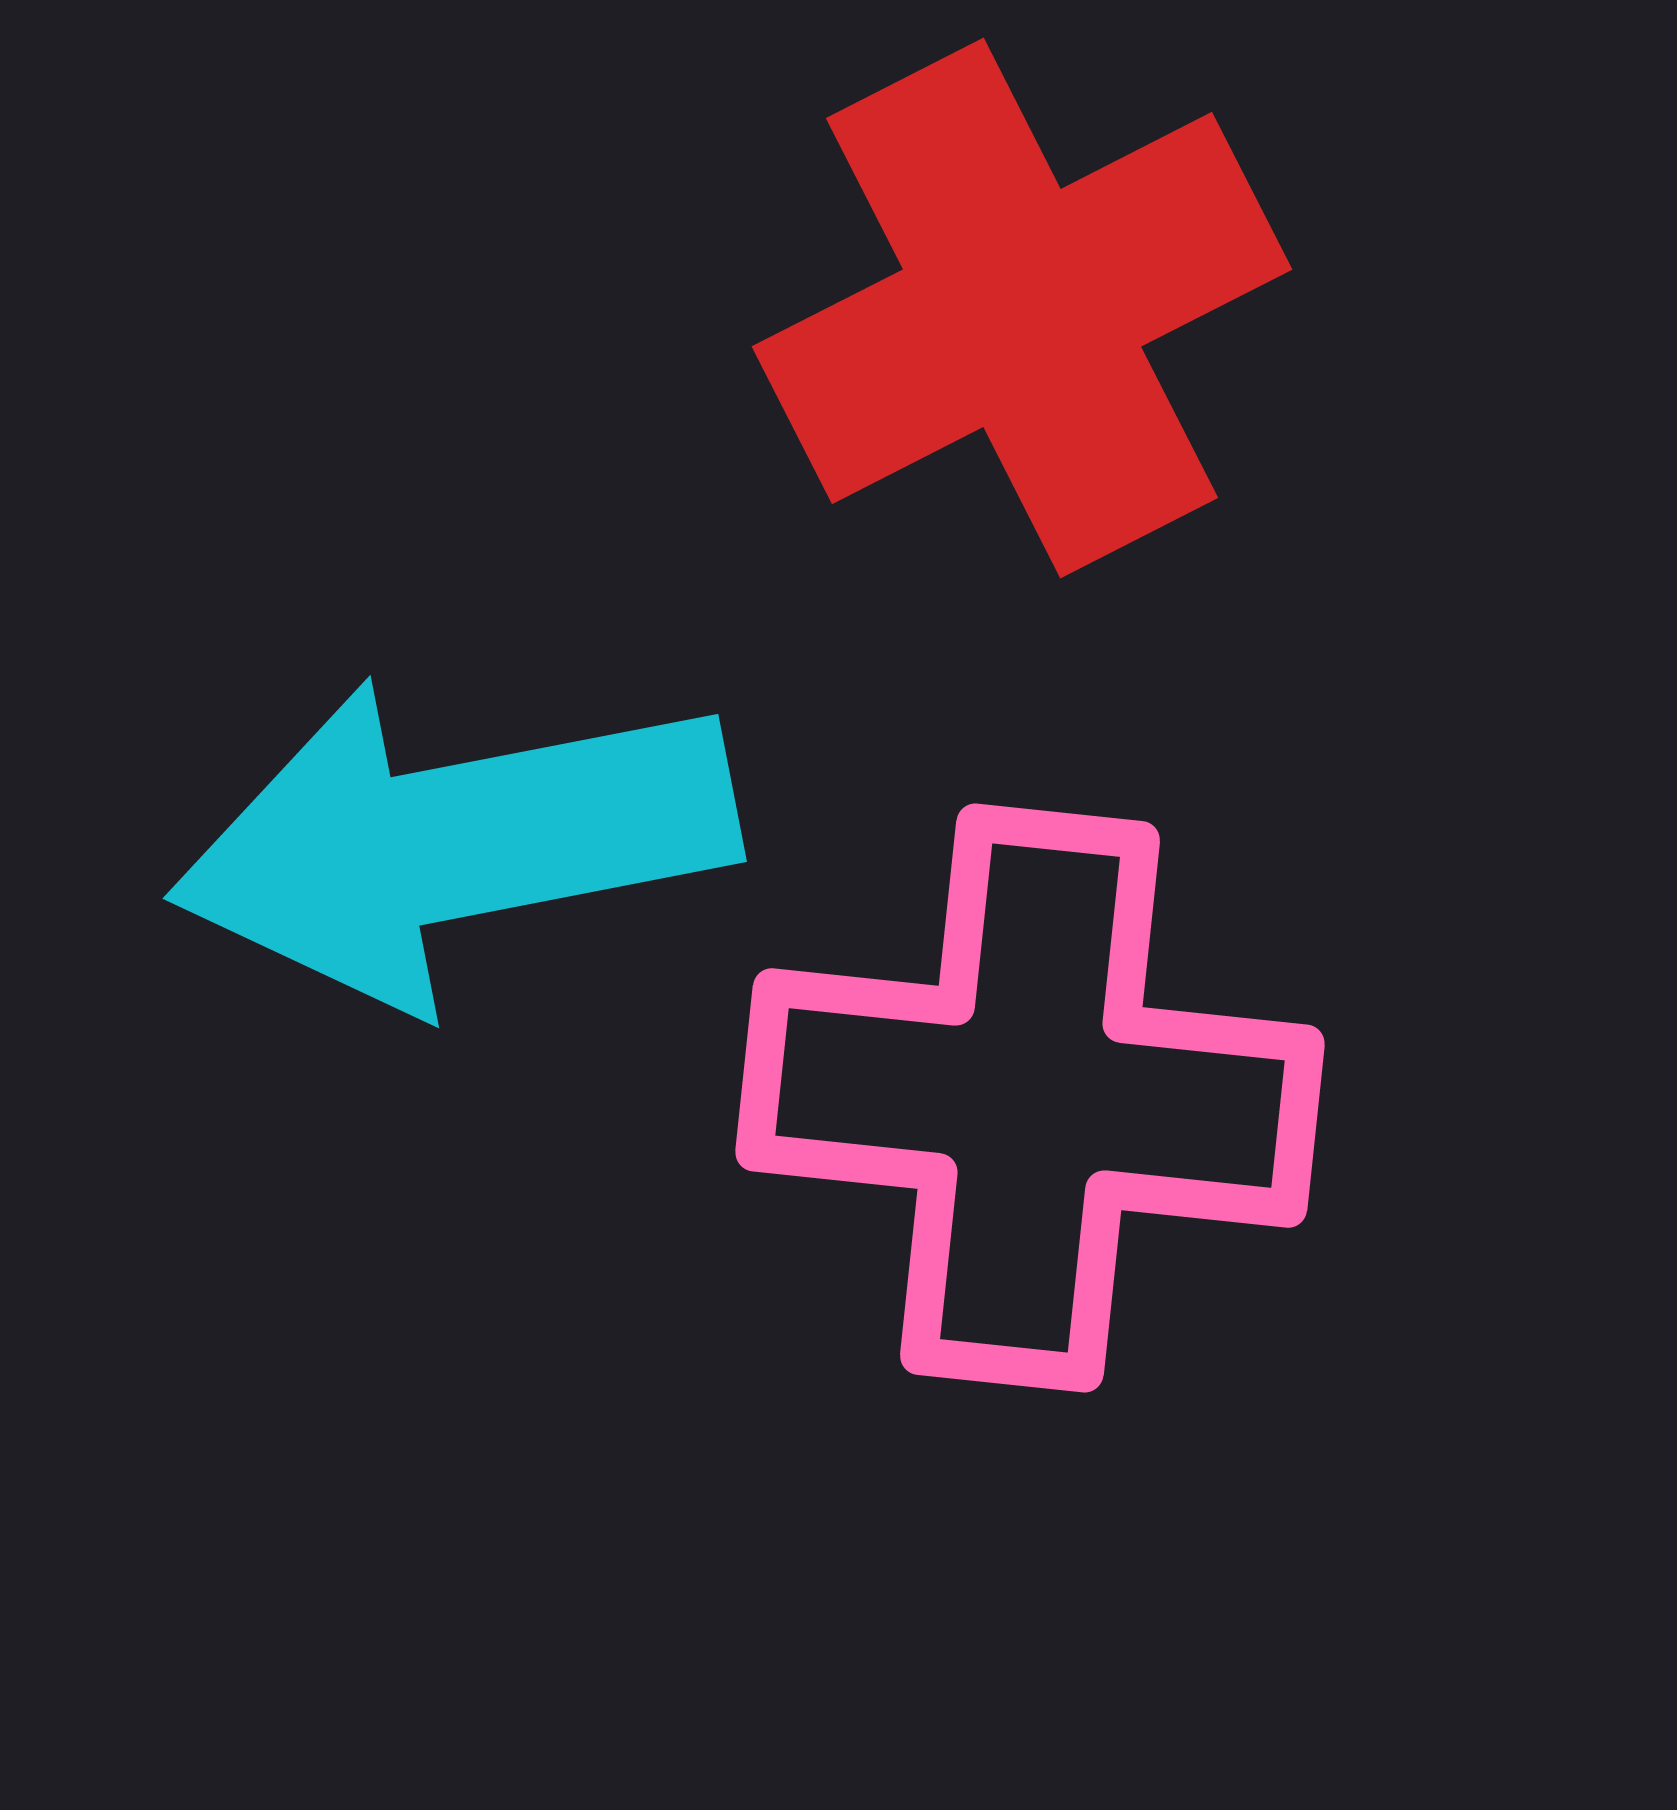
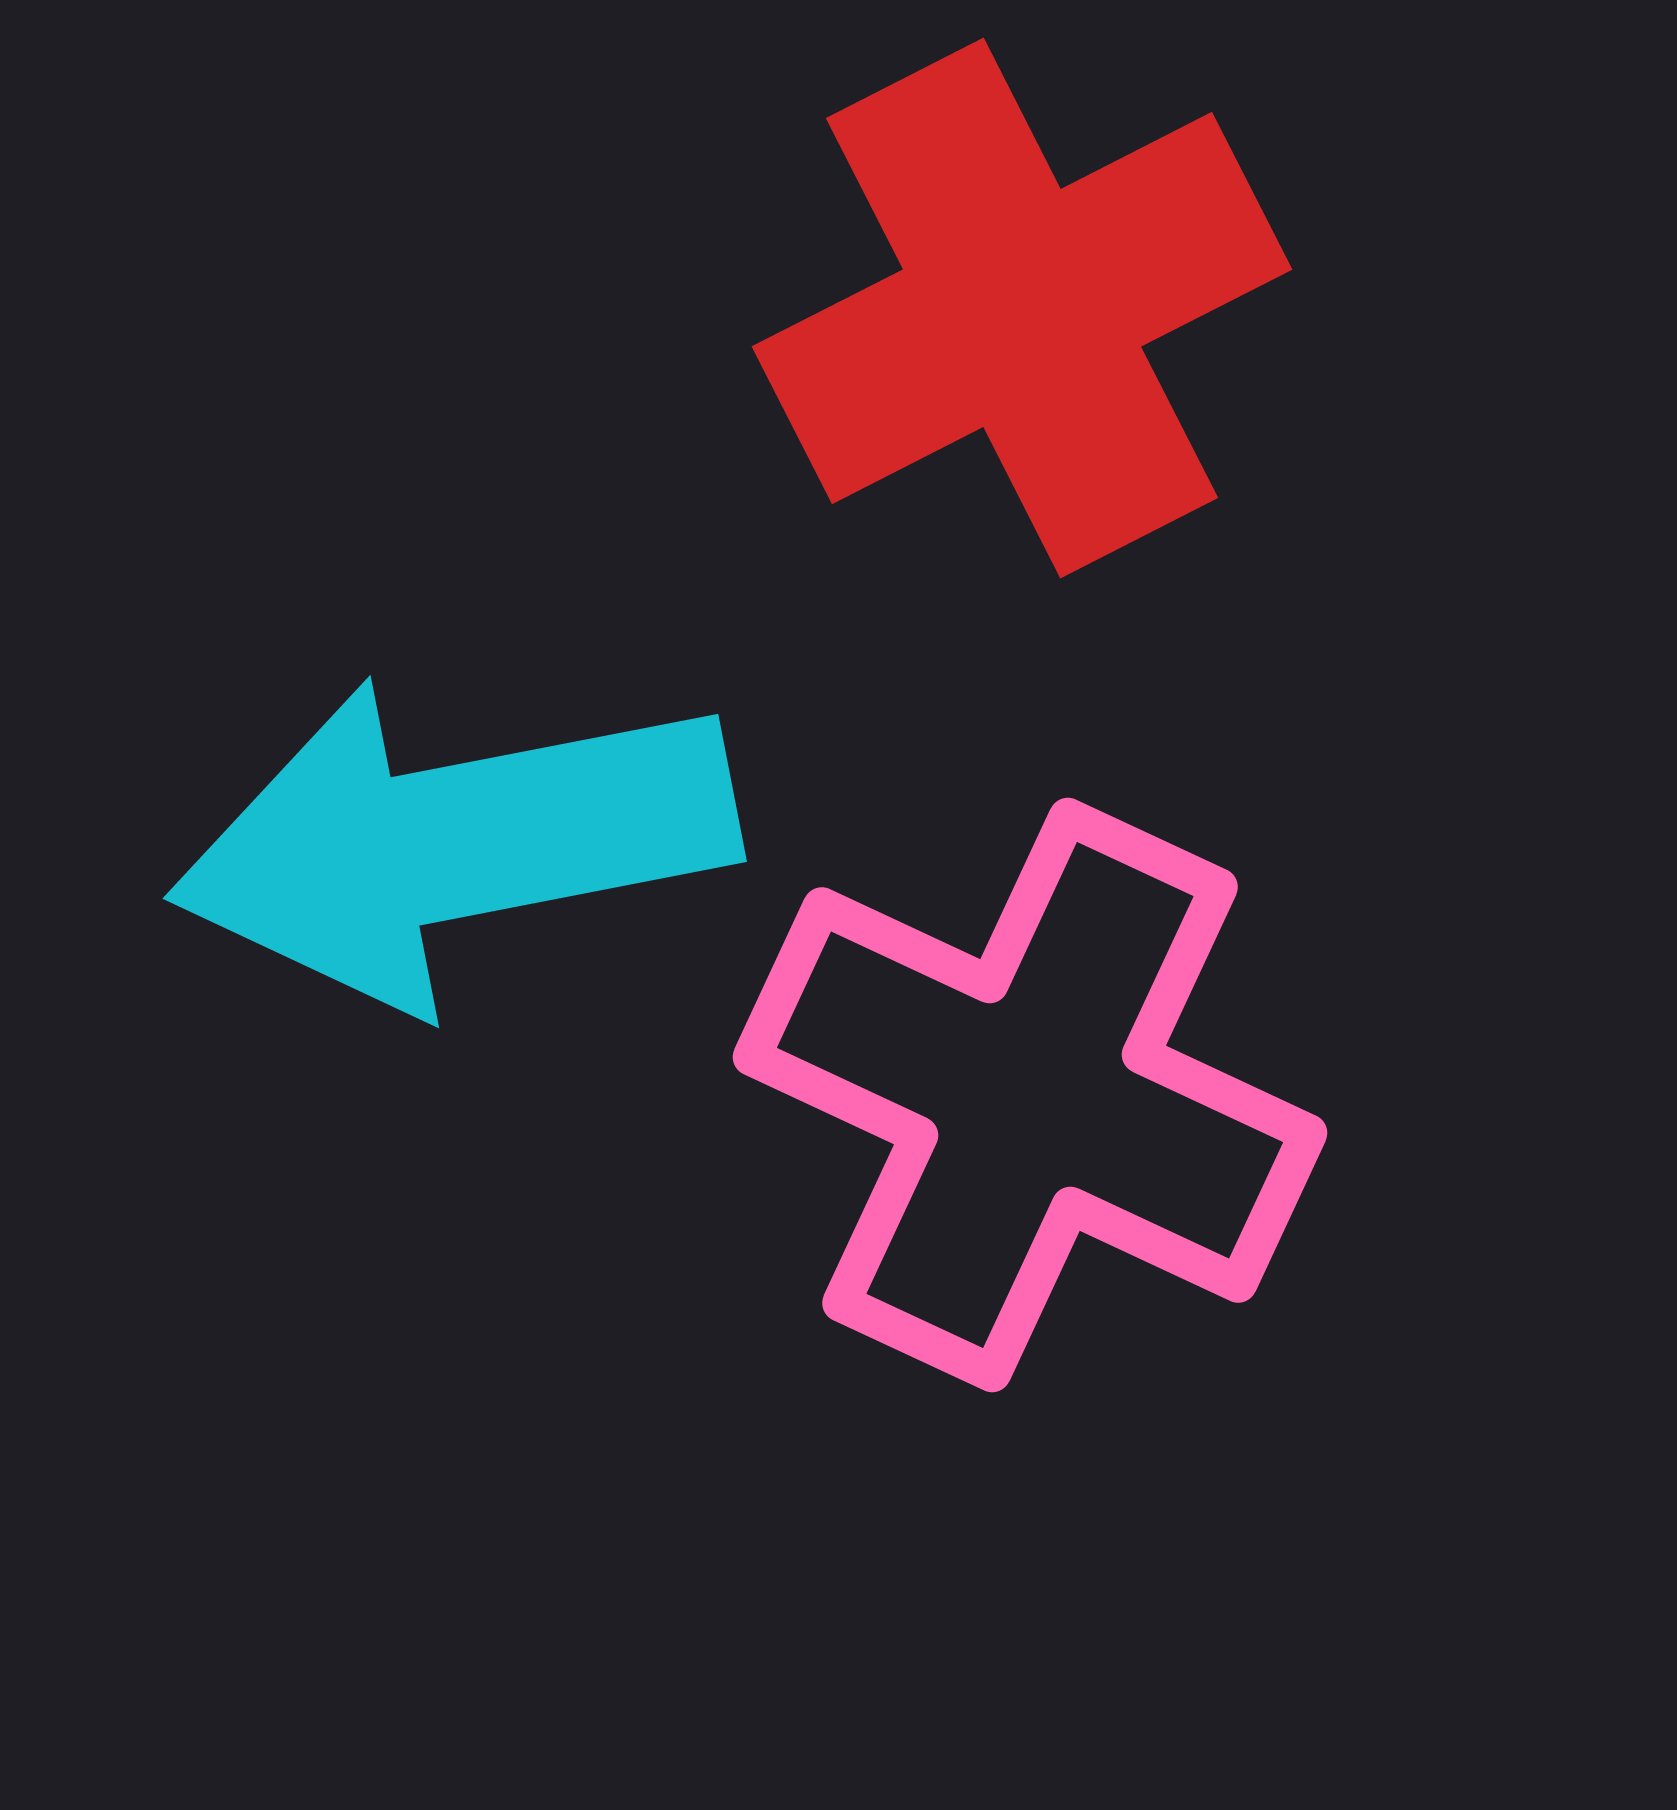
pink cross: moved 3 px up; rotated 19 degrees clockwise
